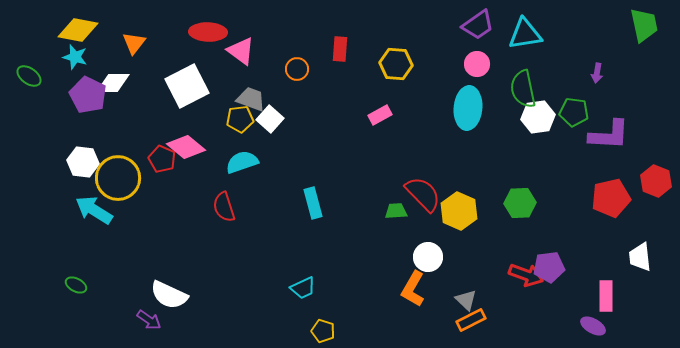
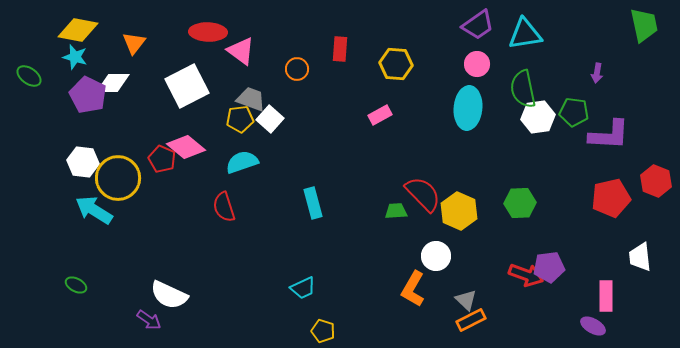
white circle at (428, 257): moved 8 px right, 1 px up
